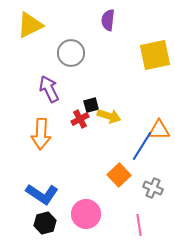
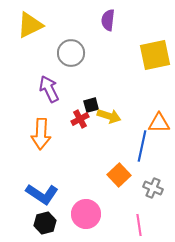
orange triangle: moved 7 px up
blue line: rotated 20 degrees counterclockwise
